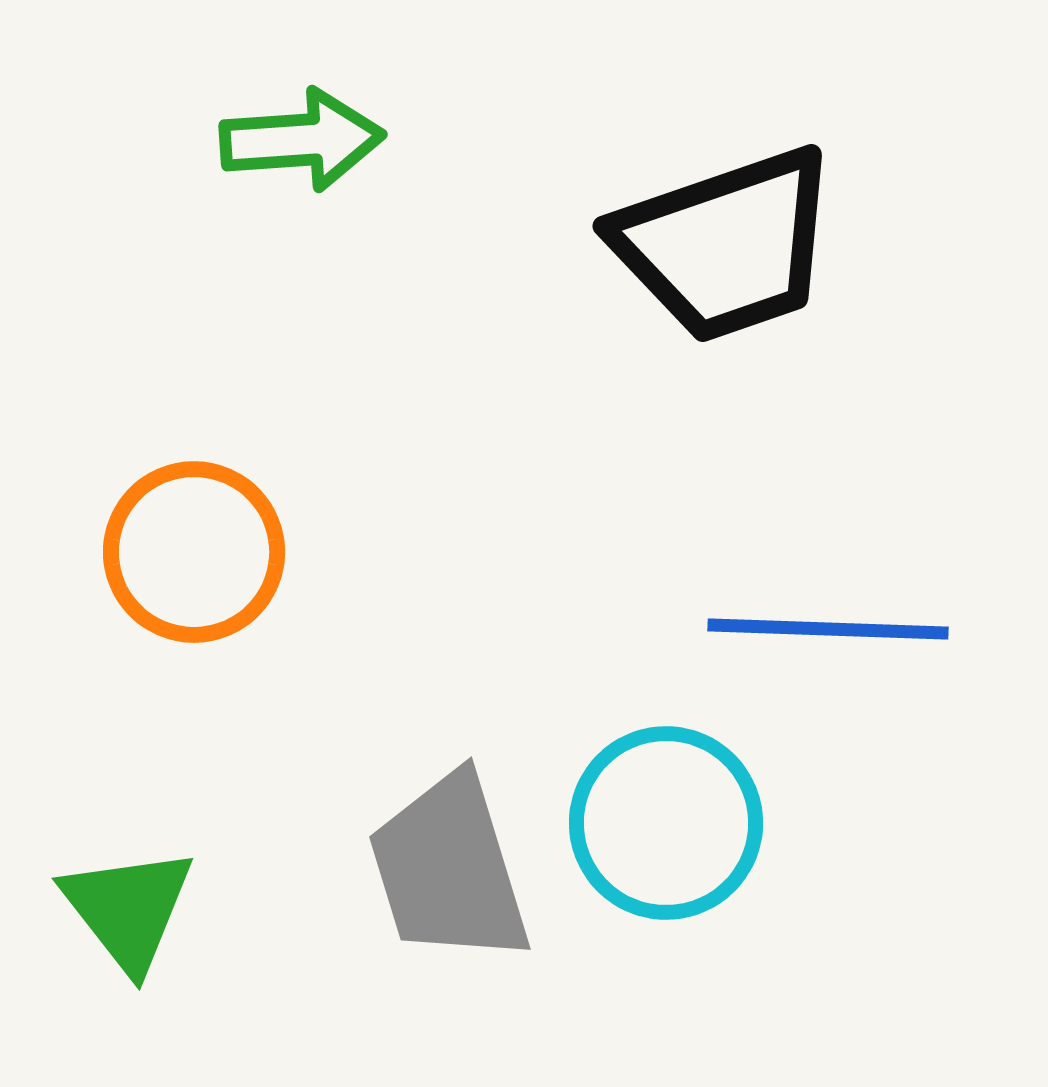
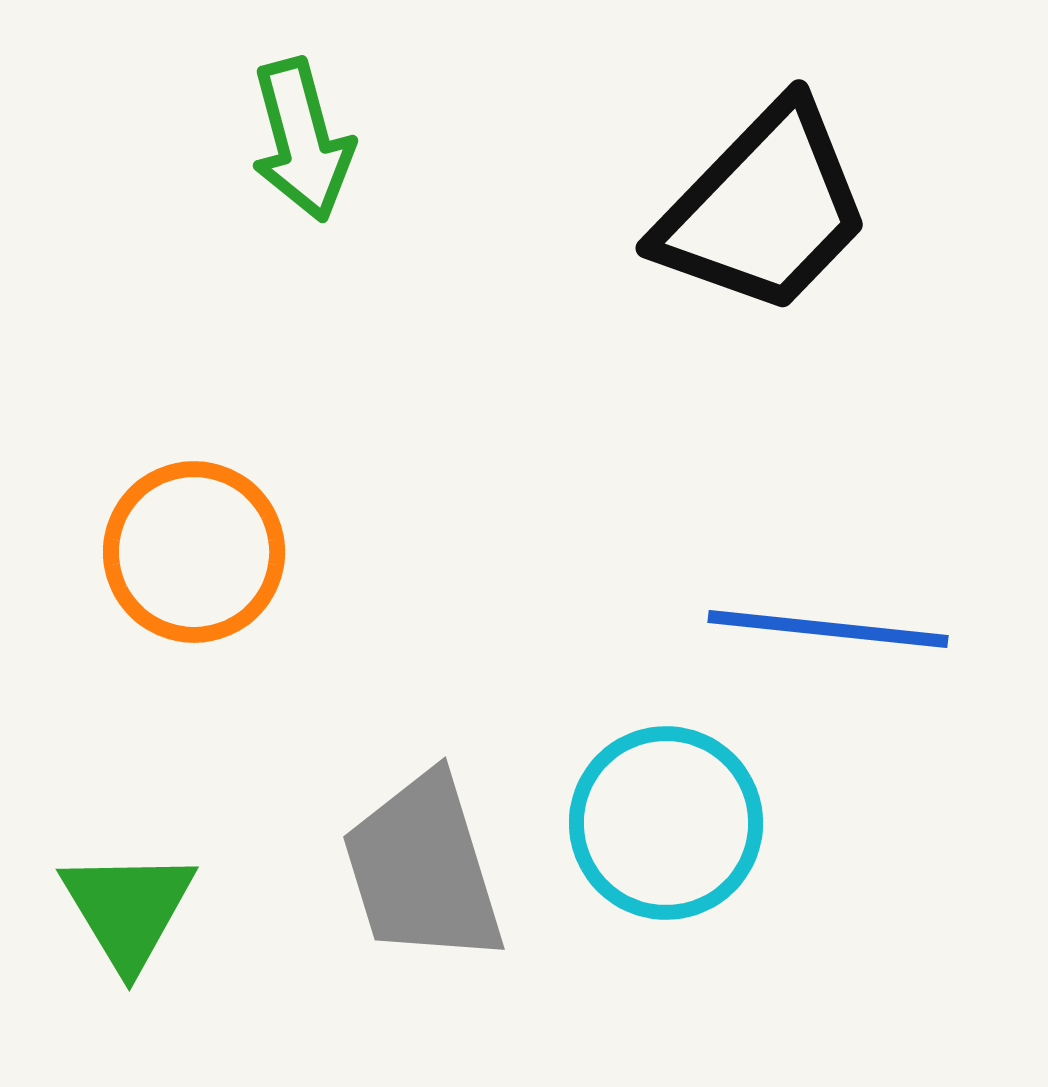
green arrow: rotated 79 degrees clockwise
black trapezoid: moved 38 px right, 36 px up; rotated 27 degrees counterclockwise
blue line: rotated 4 degrees clockwise
gray trapezoid: moved 26 px left
green triangle: rotated 7 degrees clockwise
